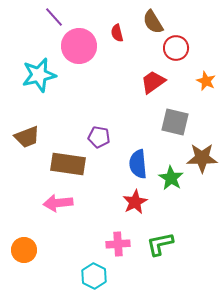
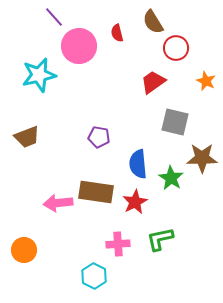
brown rectangle: moved 28 px right, 28 px down
green L-shape: moved 5 px up
